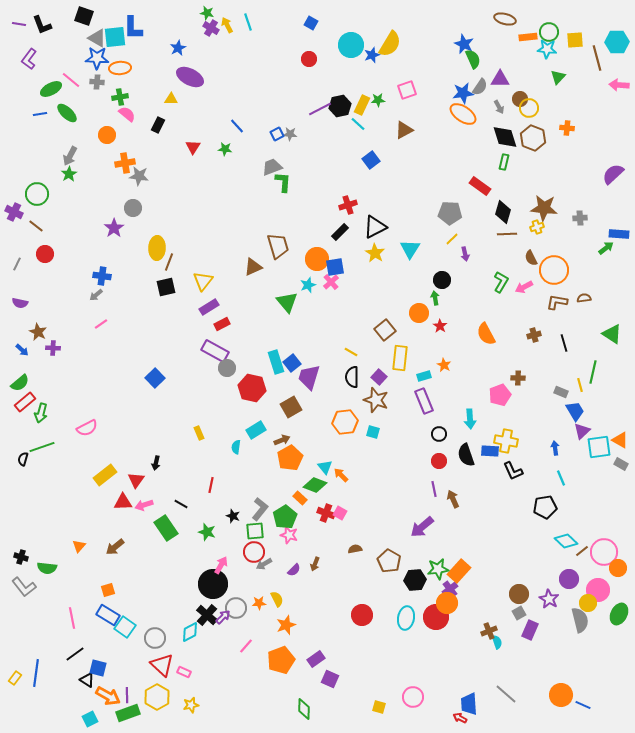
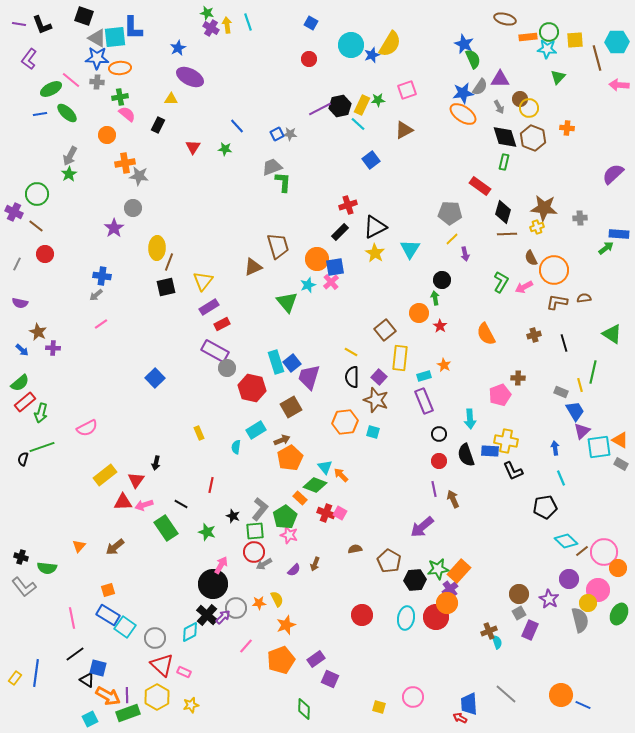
yellow arrow at (227, 25): rotated 21 degrees clockwise
